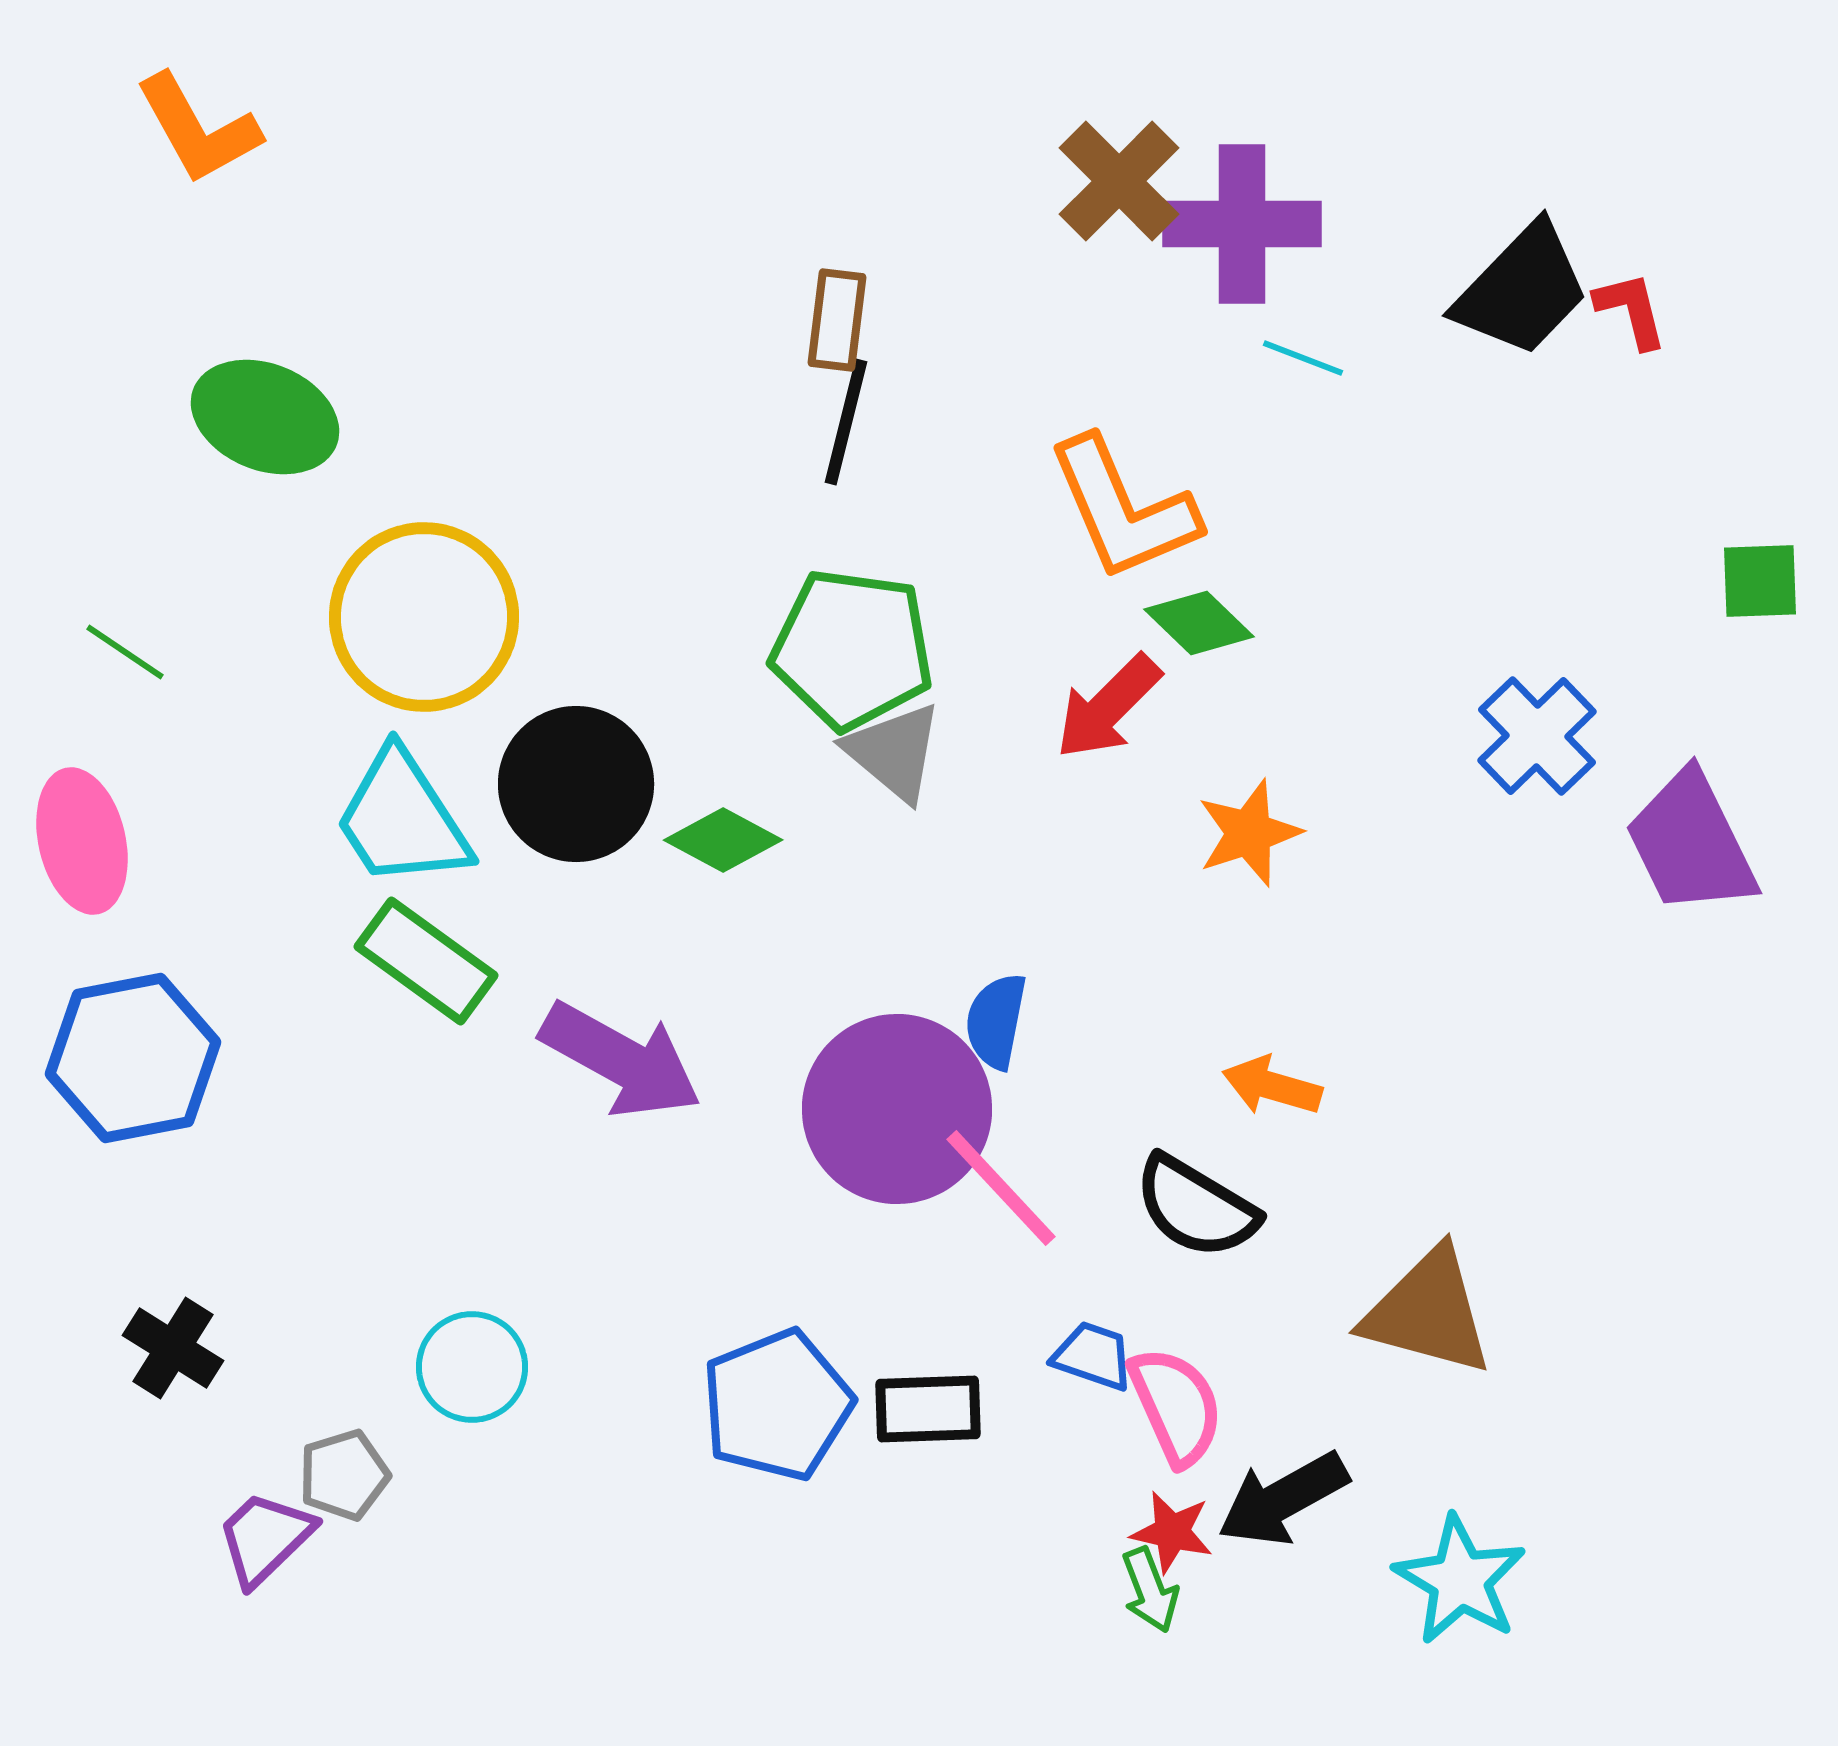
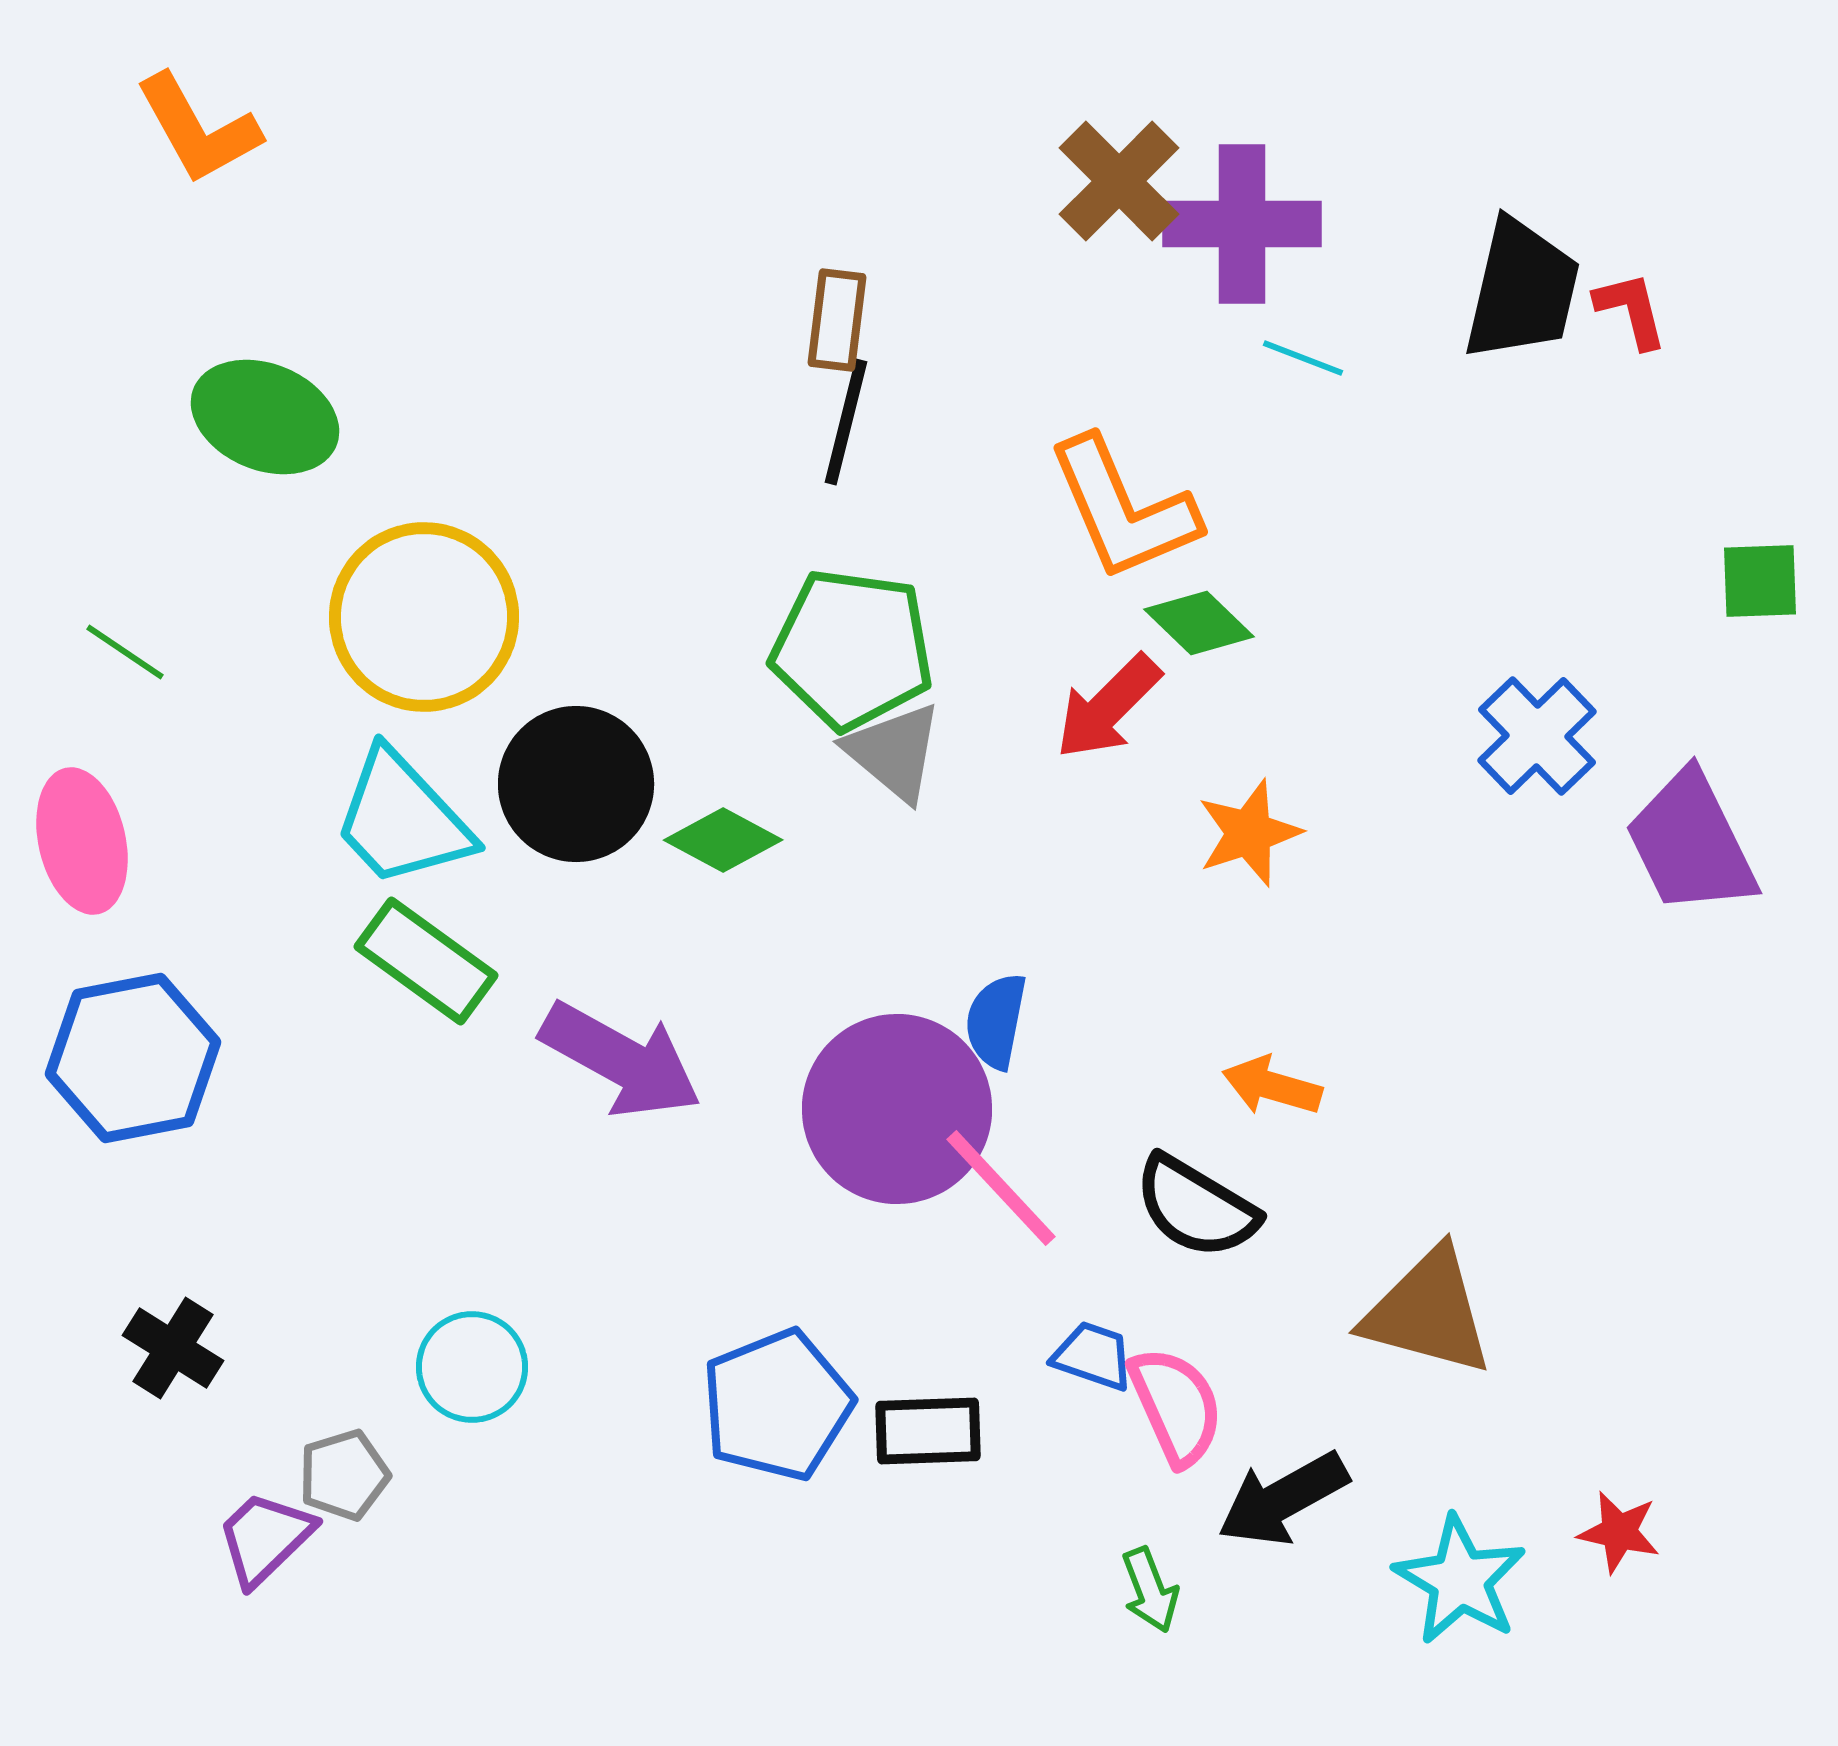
black trapezoid at (1522, 290): rotated 31 degrees counterclockwise
cyan trapezoid at (402, 819): rotated 10 degrees counterclockwise
black rectangle at (928, 1409): moved 22 px down
red star at (1172, 1532): moved 447 px right
